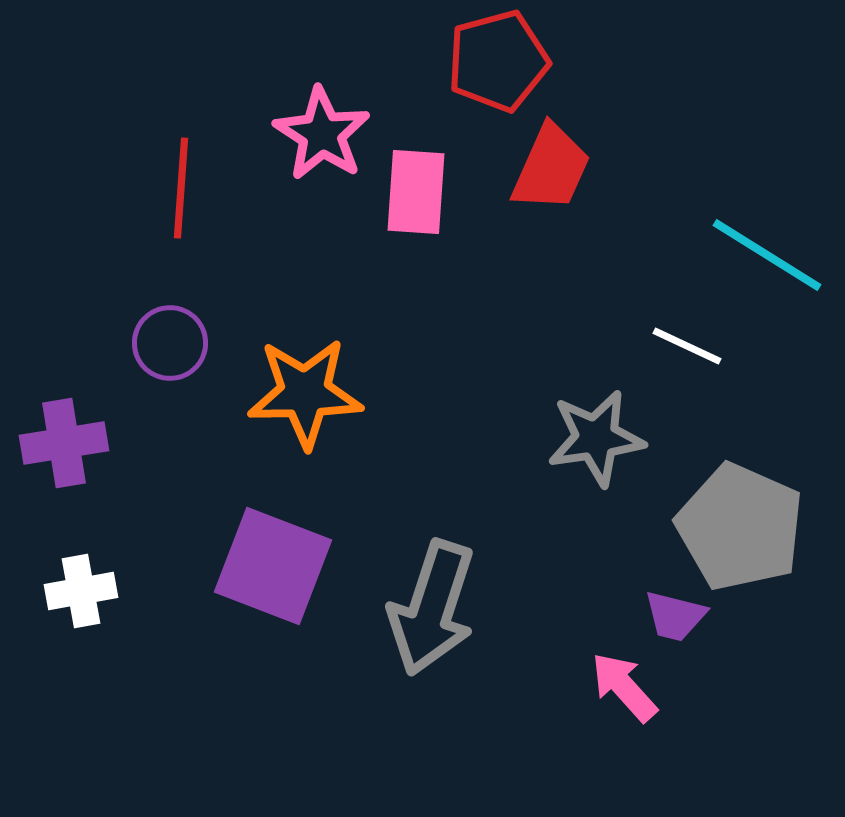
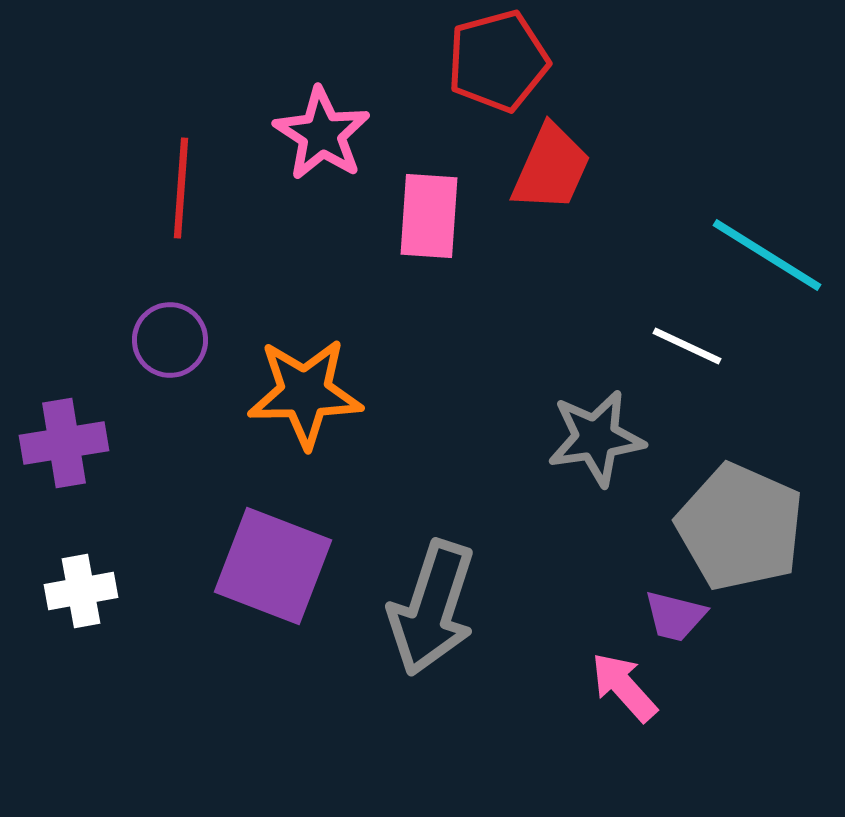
pink rectangle: moved 13 px right, 24 px down
purple circle: moved 3 px up
